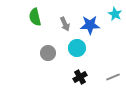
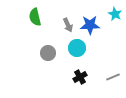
gray arrow: moved 3 px right, 1 px down
